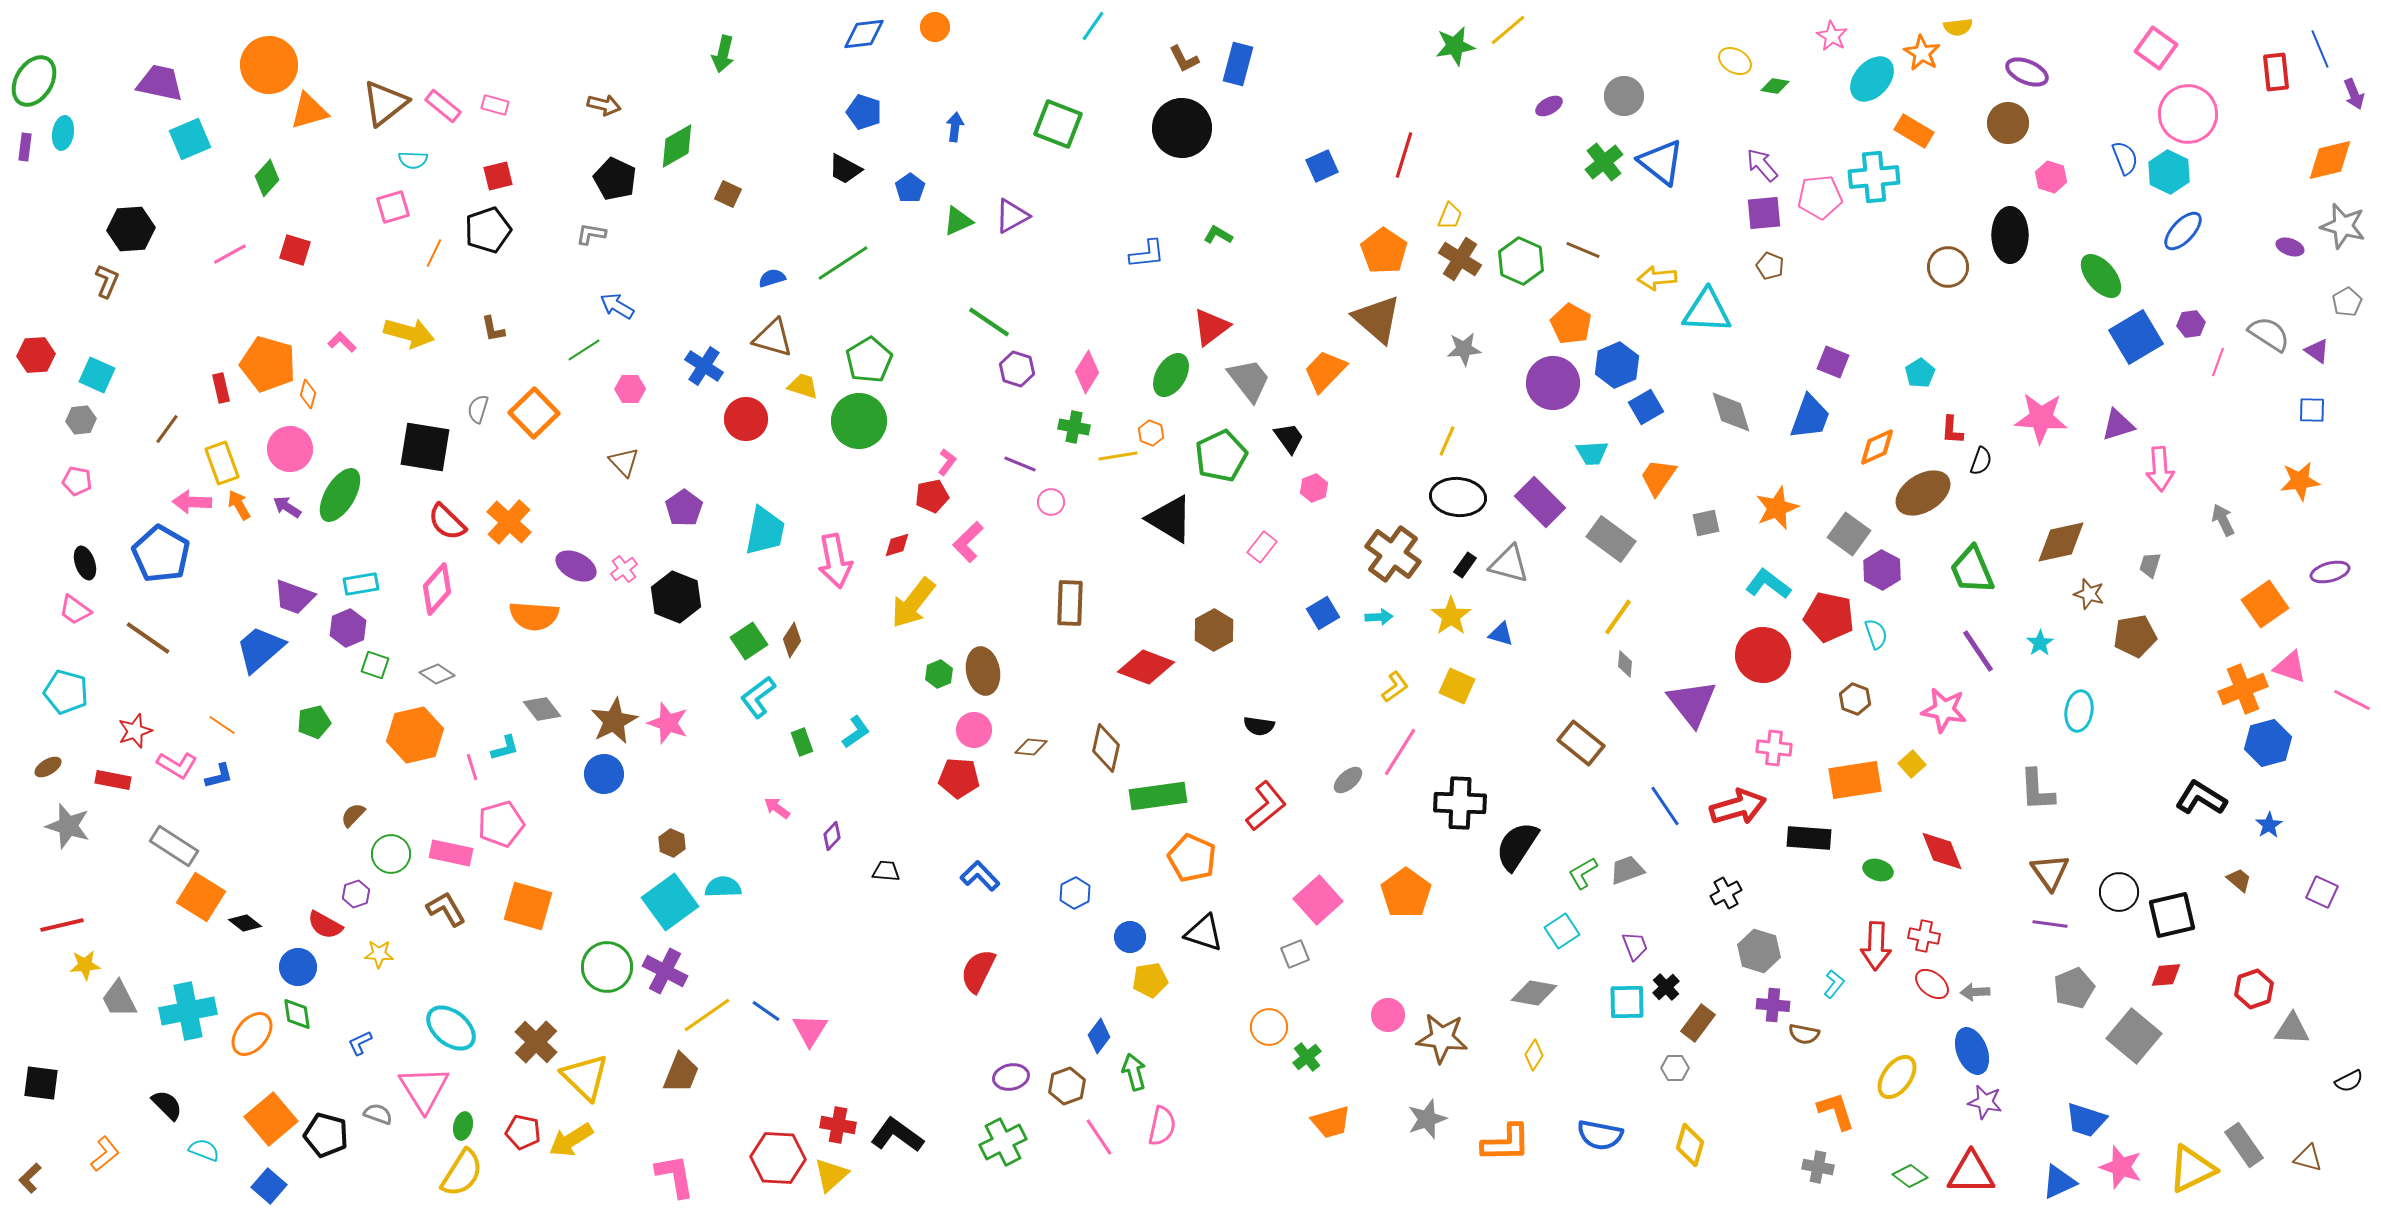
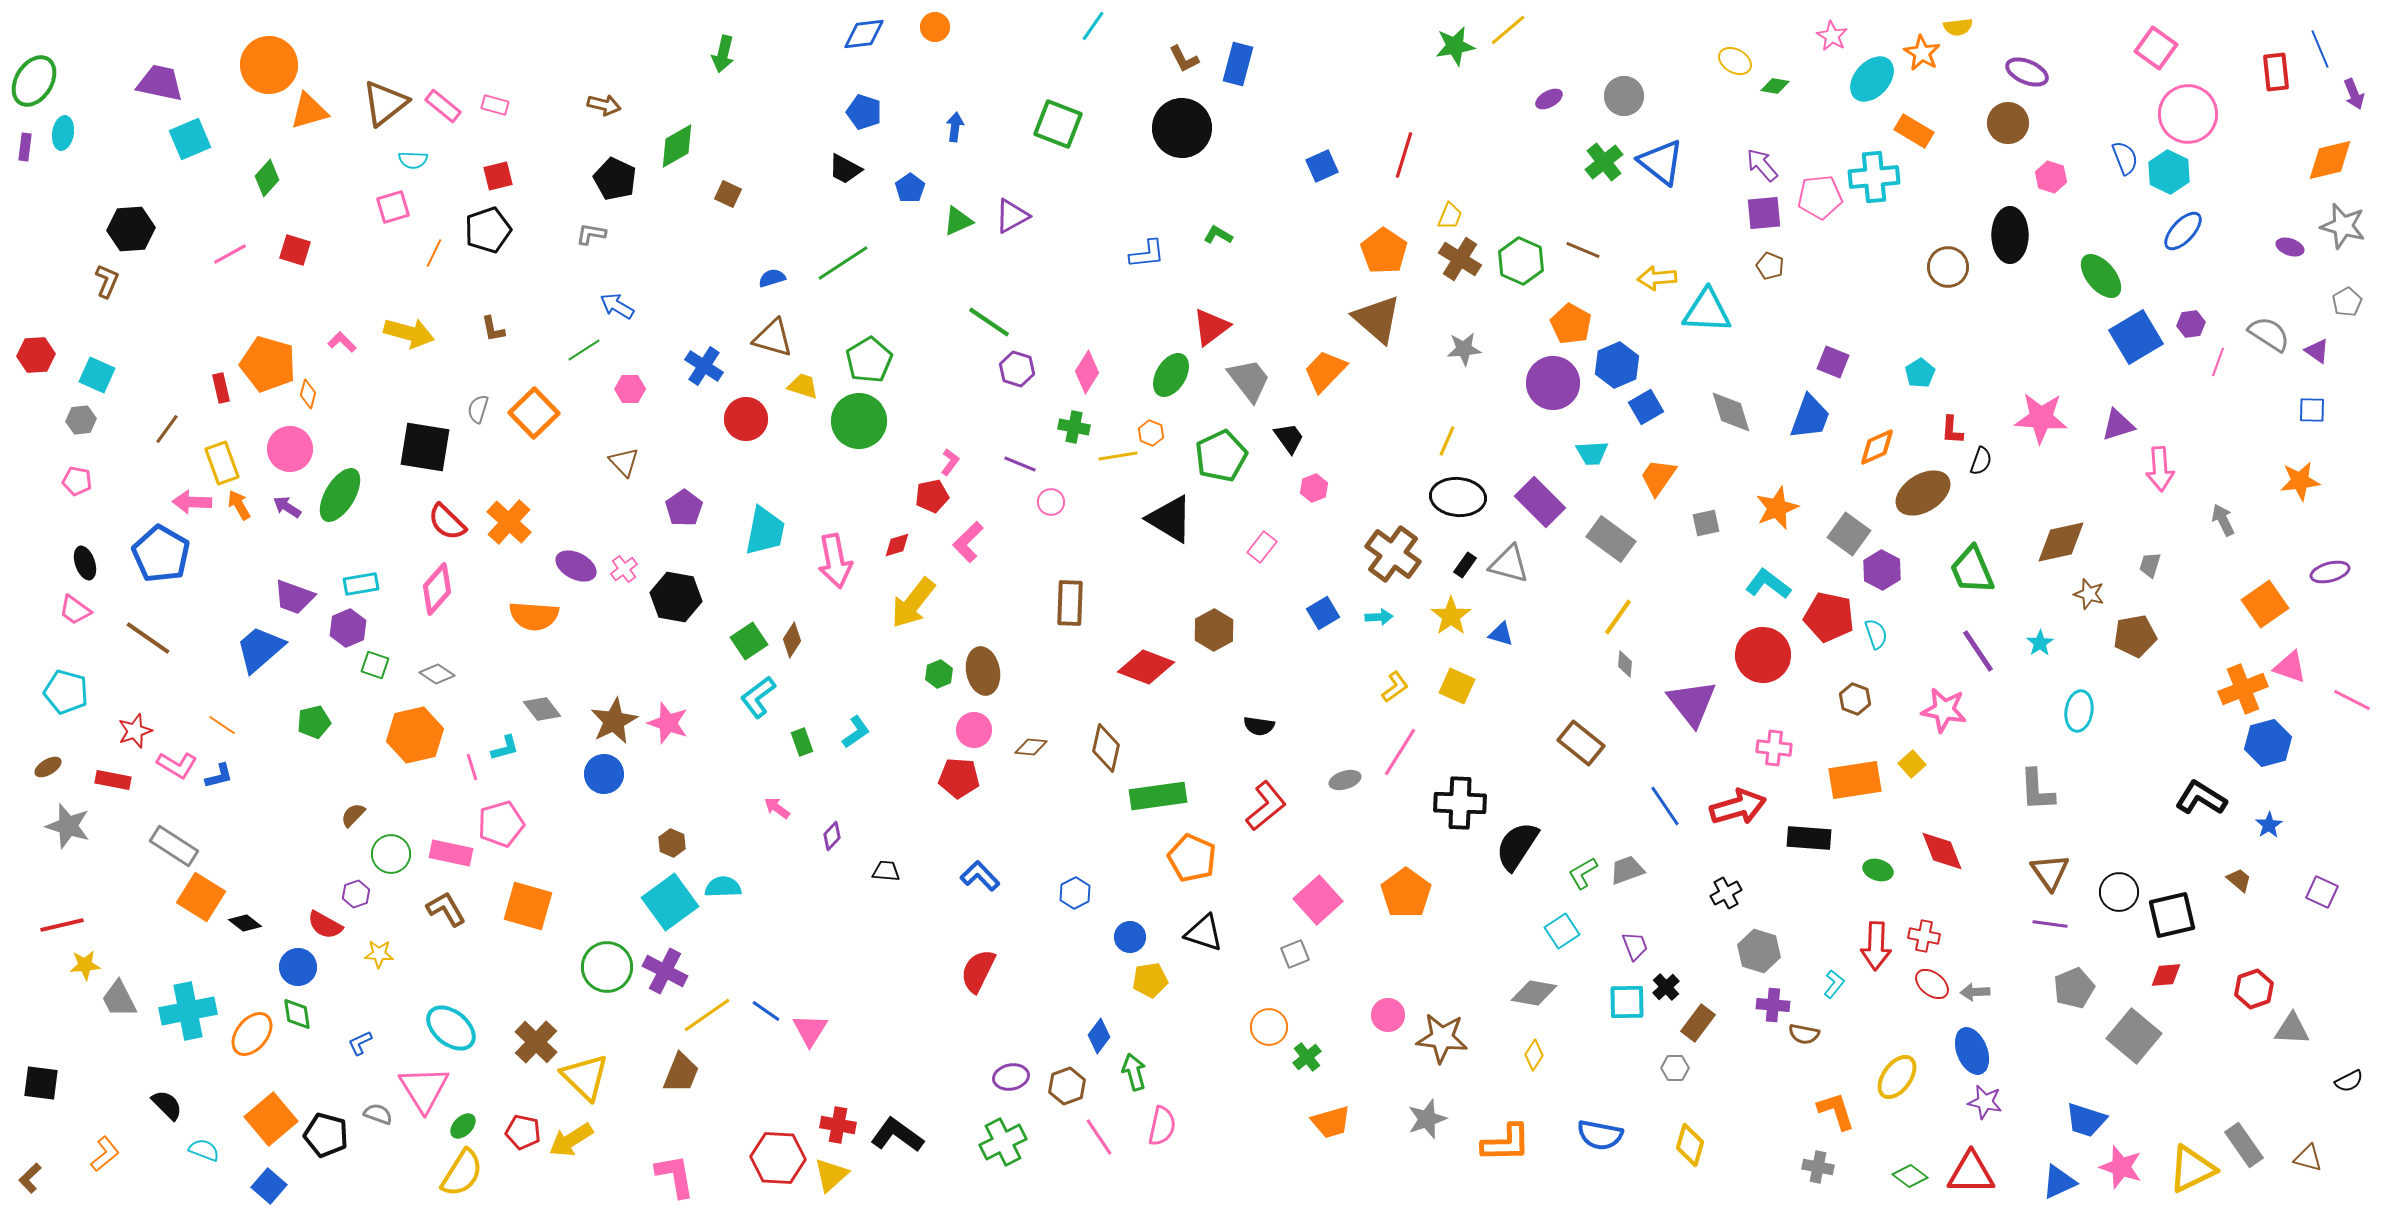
purple ellipse at (1549, 106): moved 7 px up
pink L-shape at (947, 462): moved 3 px right
black hexagon at (676, 597): rotated 12 degrees counterclockwise
gray ellipse at (1348, 780): moved 3 px left; rotated 24 degrees clockwise
green ellipse at (463, 1126): rotated 32 degrees clockwise
